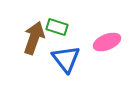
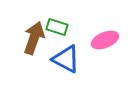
pink ellipse: moved 2 px left, 2 px up
blue triangle: rotated 24 degrees counterclockwise
